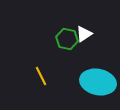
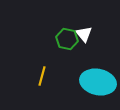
white triangle: rotated 36 degrees counterclockwise
yellow line: moved 1 px right; rotated 42 degrees clockwise
